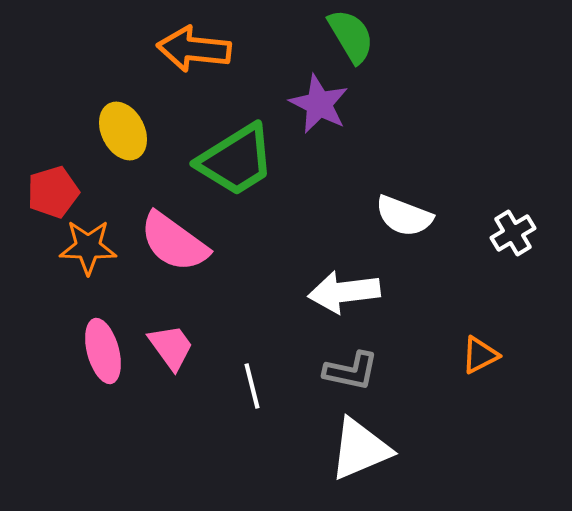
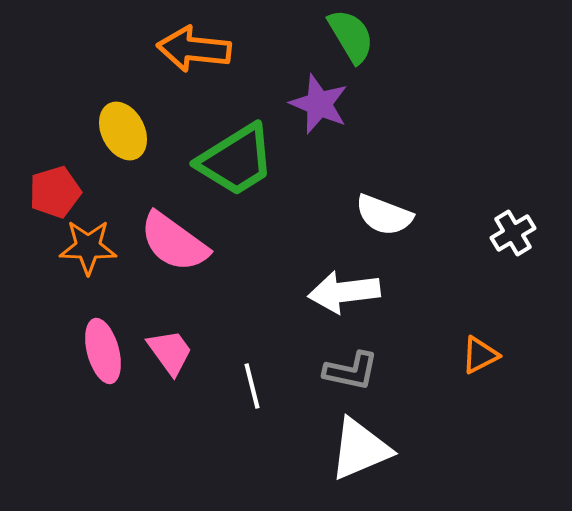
purple star: rotated 4 degrees counterclockwise
red pentagon: moved 2 px right
white semicircle: moved 20 px left, 1 px up
pink trapezoid: moved 1 px left, 5 px down
